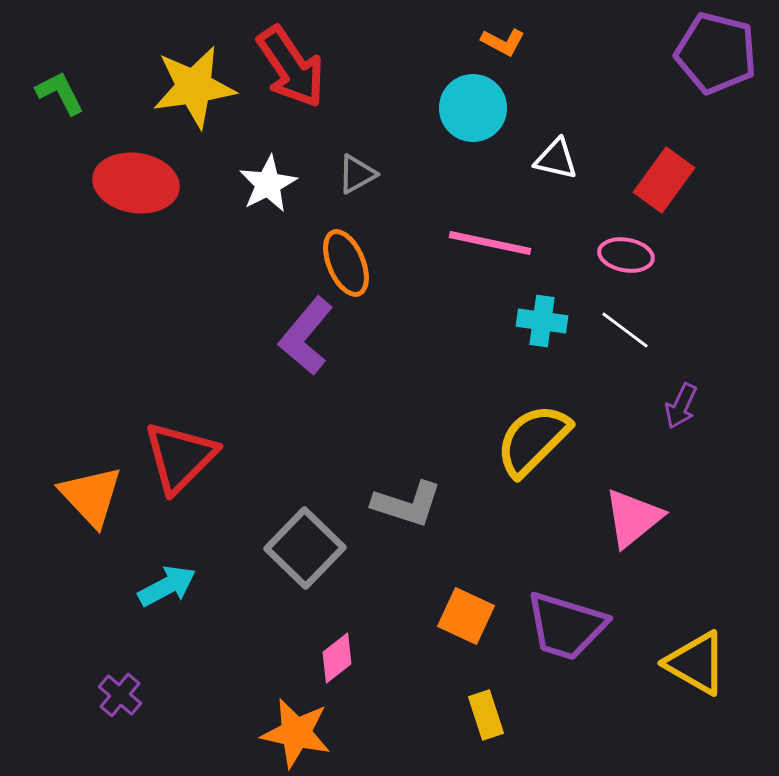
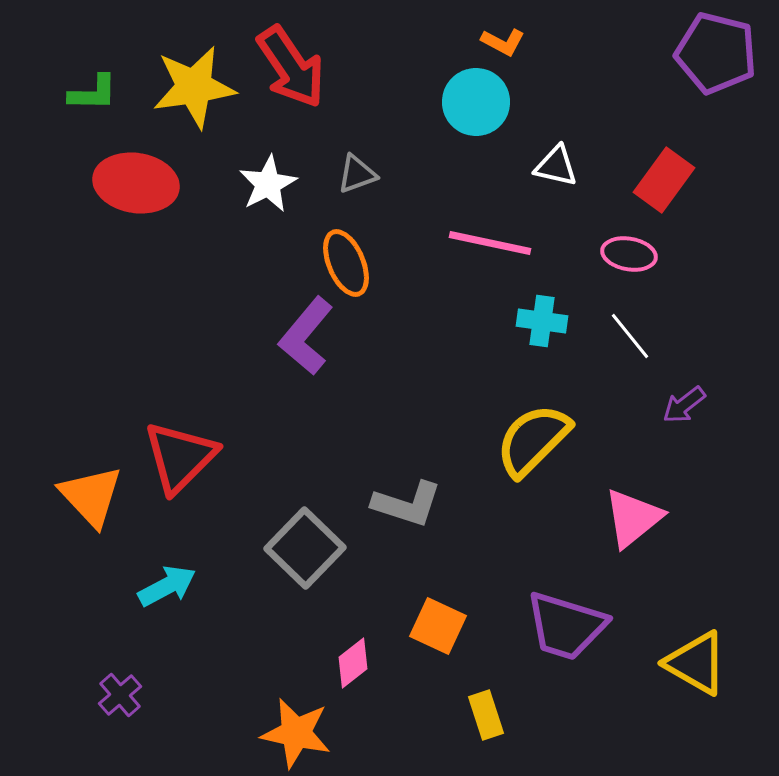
green L-shape: moved 33 px right; rotated 118 degrees clockwise
cyan circle: moved 3 px right, 6 px up
white triangle: moved 7 px down
gray triangle: rotated 9 degrees clockwise
pink ellipse: moved 3 px right, 1 px up
white line: moved 5 px right, 6 px down; rotated 14 degrees clockwise
purple arrow: moved 3 px right, 1 px up; rotated 27 degrees clockwise
orange square: moved 28 px left, 10 px down
pink diamond: moved 16 px right, 5 px down
purple cross: rotated 9 degrees clockwise
